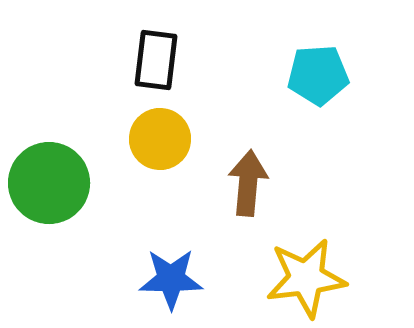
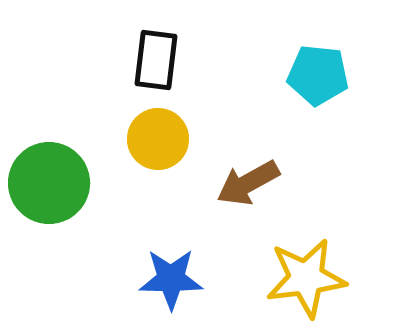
cyan pentagon: rotated 10 degrees clockwise
yellow circle: moved 2 px left
brown arrow: rotated 124 degrees counterclockwise
